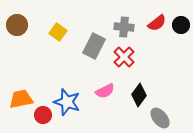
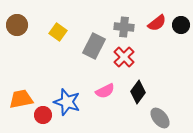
black diamond: moved 1 px left, 3 px up
